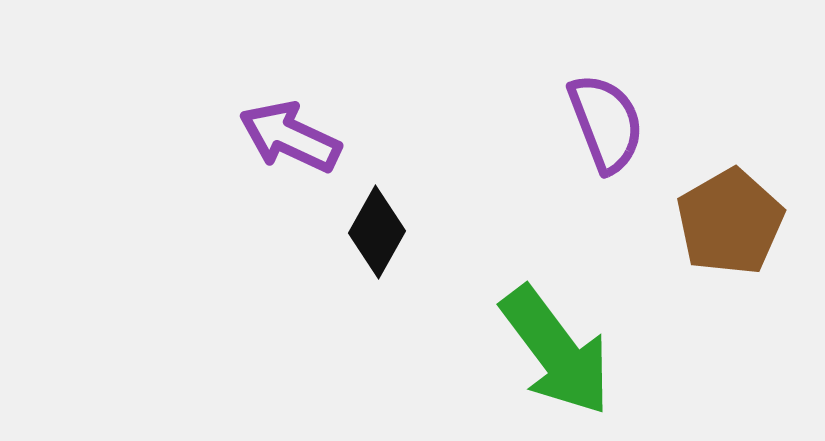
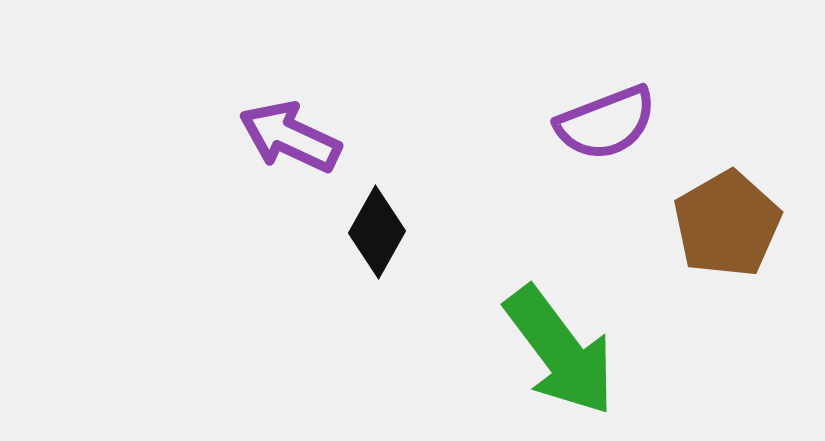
purple semicircle: rotated 90 degrees clockwise
brown pentagon: moved 3 px left, 2 px down
green arrow: moved 4 px right
